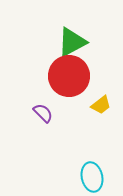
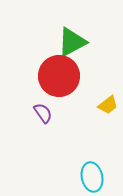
red circle: moved 10 px left
yellow trapezoid: moved 7 px right
purple semicircle: rotated 10 degrees clockwise
